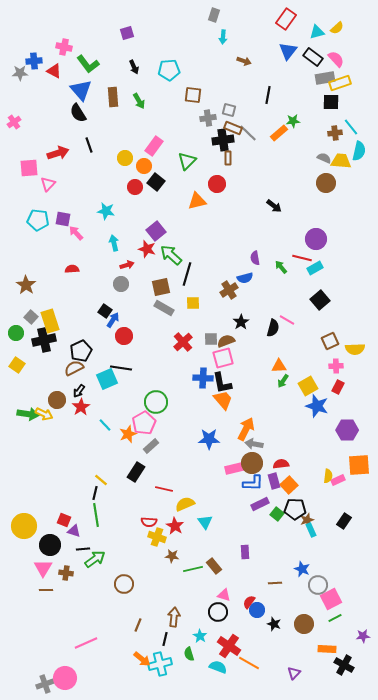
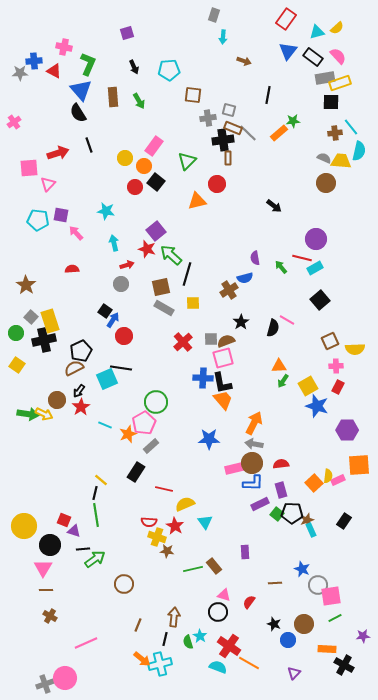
pink semicircle at (336, 59): moved 2 px right, 3 px up
green L-shape at (88, 64): rotated 120 degrees counterclockwise
purple square at (63, 219): moved 2 px left, 4 px up
cyan line at (105, 425): rotated 24 degrees counterclockwise
orange arrow at (246, 429): moved 8 px right, 6 px up
purple rectangle at (274, 481): moved 7 px right, 9 px down
orange square at (289, 485): moved 25 px right, 2 px up
black pentagon at (295, 509): moved 3 px left, 4 px down
brown star at (172, 556): moved 5 px left, 5 px up
brown cross at (66, 573): moved 16 px left, 43 px down; rotated 24 degrees clockwise
pink square at (331, 599): moved 3 px up; rotated 20 degrees clockwise
blue circle at (257, 610): moved 31 px right, 30 px down
green semicircle at (189, 654): moved 1 px left, 12 px up
